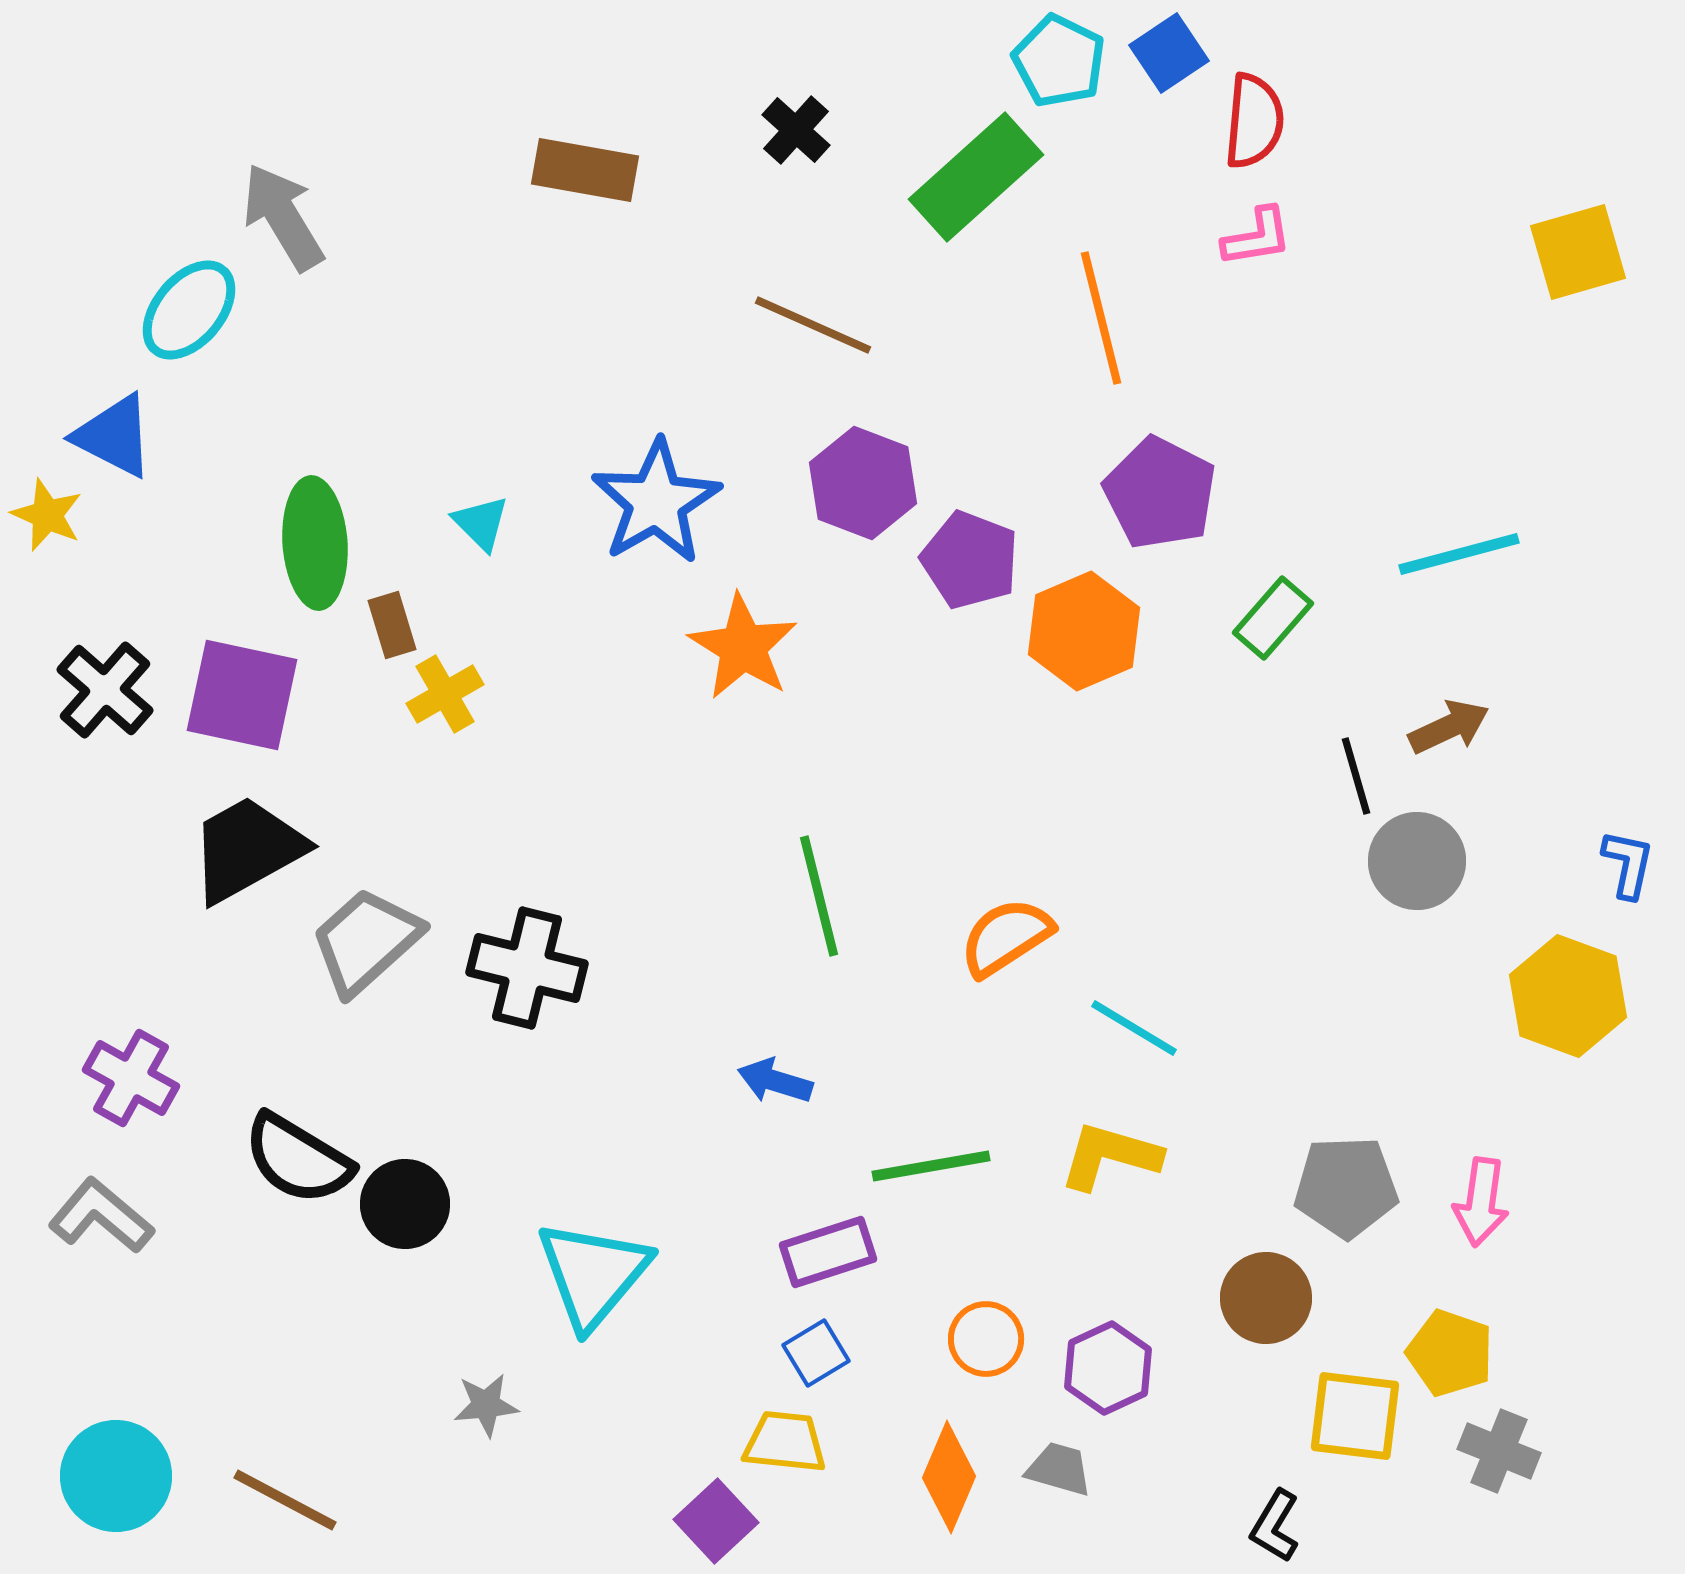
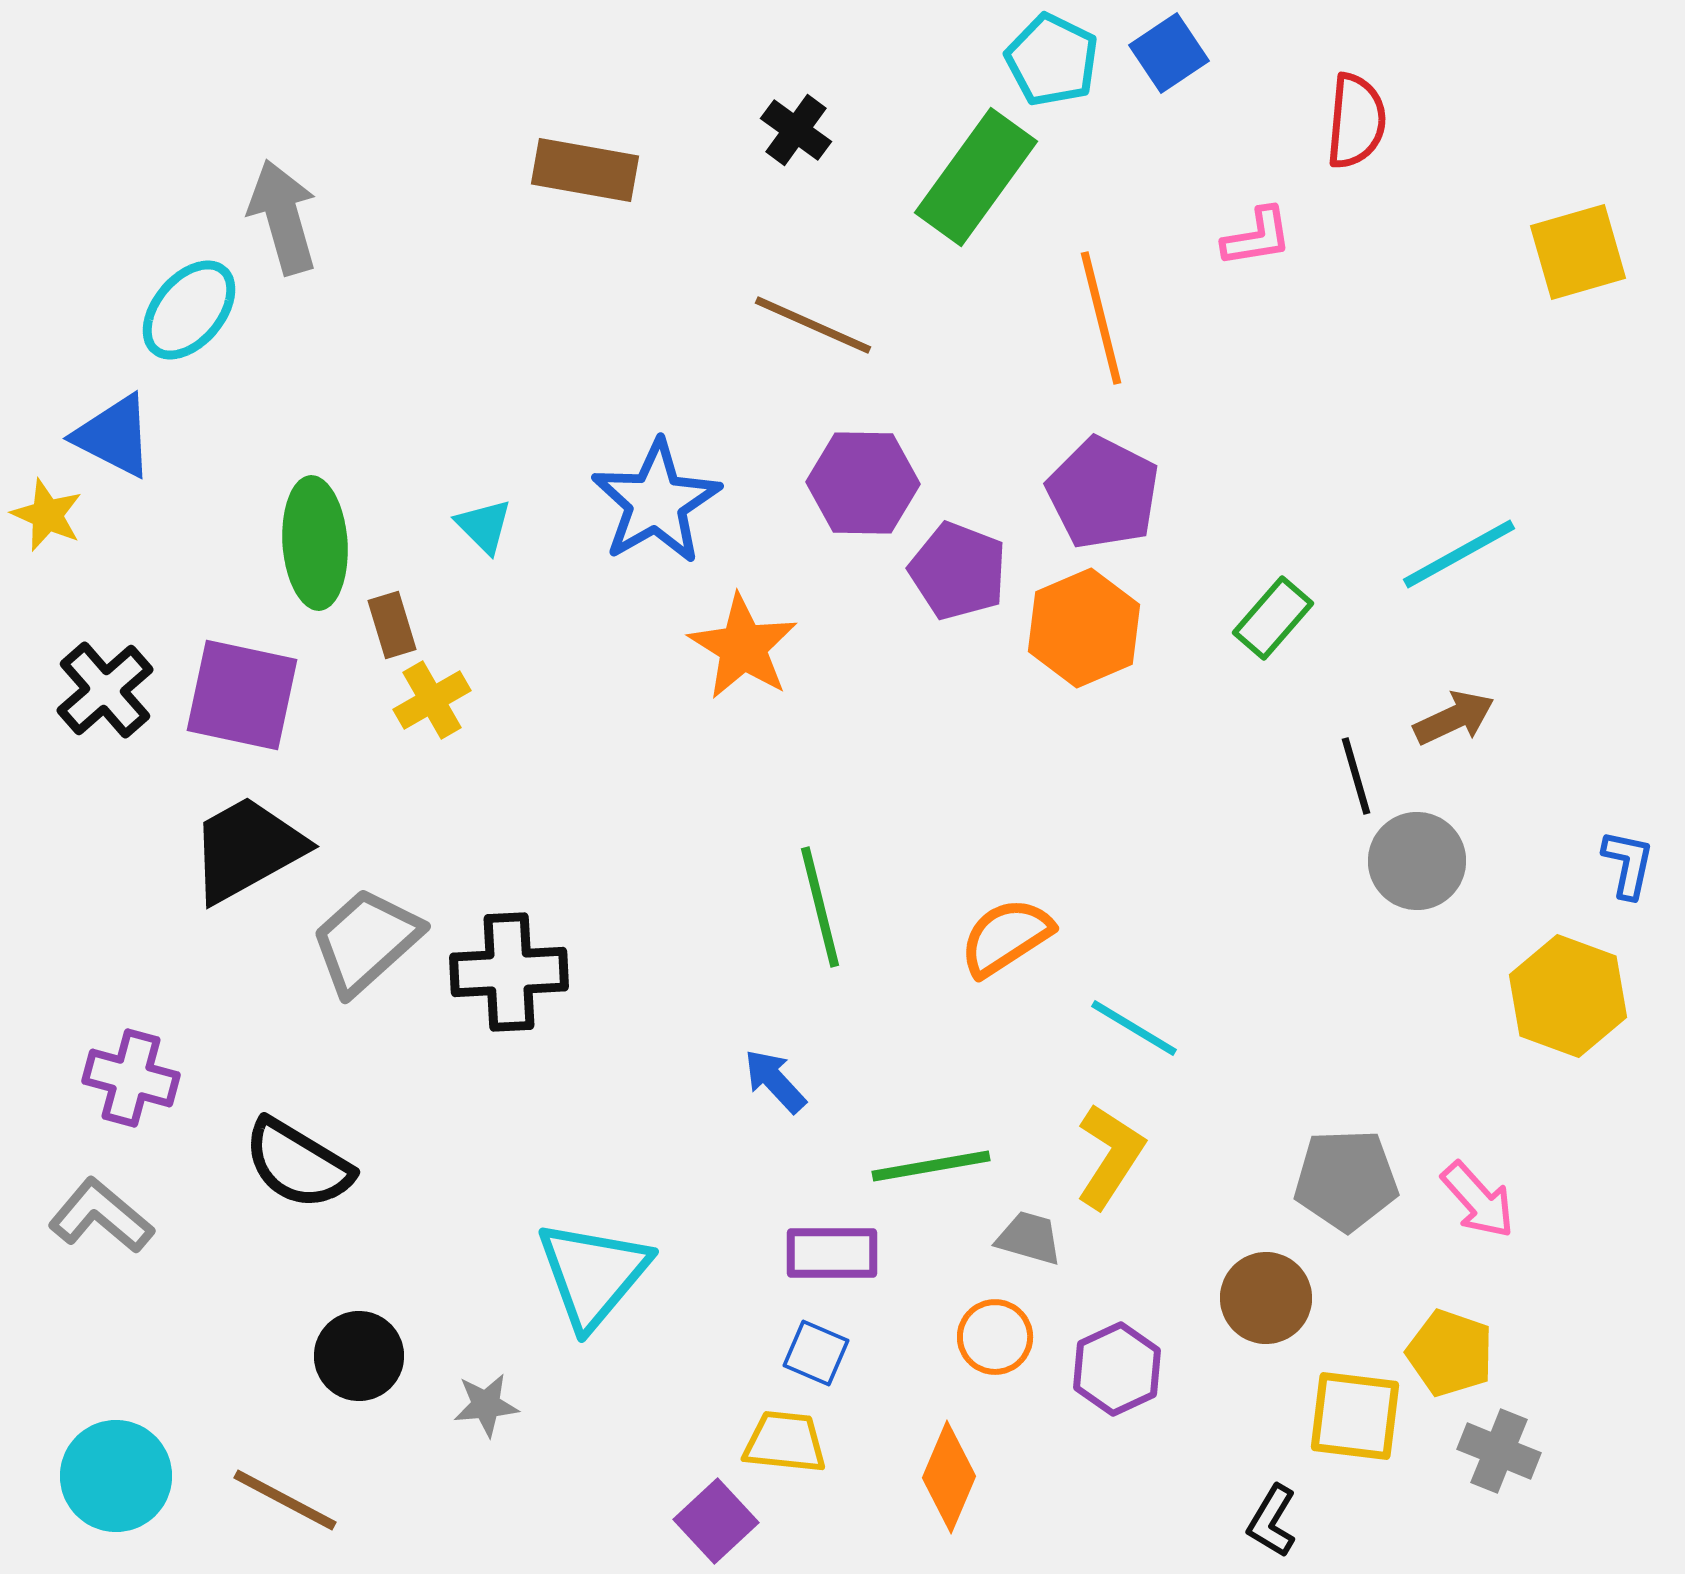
cyan pentagon at (1059, 61): moved 7 px left, 1 px up
red semicircle at (1254, 121): moved 102 px right
black cross at (796, 130): rotated 6 degrees counterclockwise
green rectangle at (976, 177): rotated 12 degrees counterclockwise
gray arrow at (283, 217): rotated 15 degrees clockwise
purple hexagon at (863, 483): rotated 20 degrees counterclockwise
purple pentagon at (1160, 493): moved 57 px left
cyan triangle at (481, 523): moved 3 px right, 3 px down
cyan line at (1459, 554): rotated 14 degrees counterclockwise
purple pentagon at (970, 560): moved 12 px left, 11 px down
orange hexagon at (1084, 631): moved 3 px up
black cross at (105, 690): rotated 8 degrees clockwise
yellow cross at (445, 694): moved 13 px left, 6 px down
brown arrow at (1449, 727): moved 5 px right, 9 px up
green line at (819, 896): moved 1 px right, 11 px down
black cross at (527, 968): moved 18 px left, 4 px down; rotated 17 degrees counterclockwise
purple cross at (131, 1078): rotated 14 degrees counterclockwise
blue arrow at (775, 1081): rotated 30 degrees clockwise
yellow L-shape at (1110, 1156): rotated 107 degrees clockwise
black semicircle at (298, 1159): moved 5 px down
gray pentagon at (1346, 1187): moved 7 px up
pink arrow at (1481, 1202): moved 3 px left, 2 px up; rotated 50 degrees counterclockwise
black circle at (405, 1204): moved 46 px left, 152 px down
purple rectangle at (828, 1252): moved 4 px right, 1 px down; rotated 18 degrees clockwise
orange circle at (986, 1339): moved 9 px right, 2 px up
blue square at (816, 1353): rotated 36 degrees counterclockwise
purple hexagon at (1108, 1368): moved 9 px right, 1 px down
gray trapezoid at (1059, 1469): moved 30 px left, 231 px up
black L-shape at (1275, 1526): moved 3 px left, 5 px up
